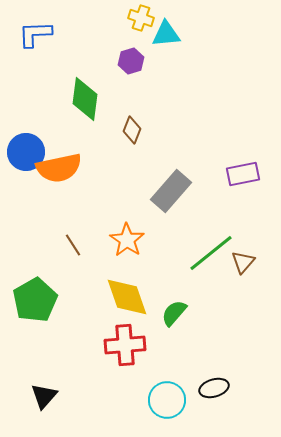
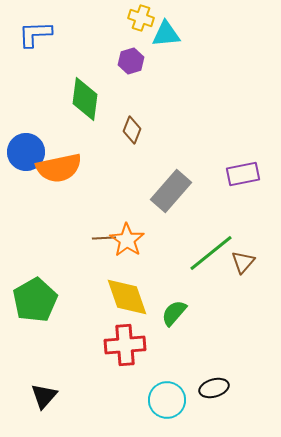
brown line: moved 31 px right, 7 px up; rotated 60 degrees counterclockwise
